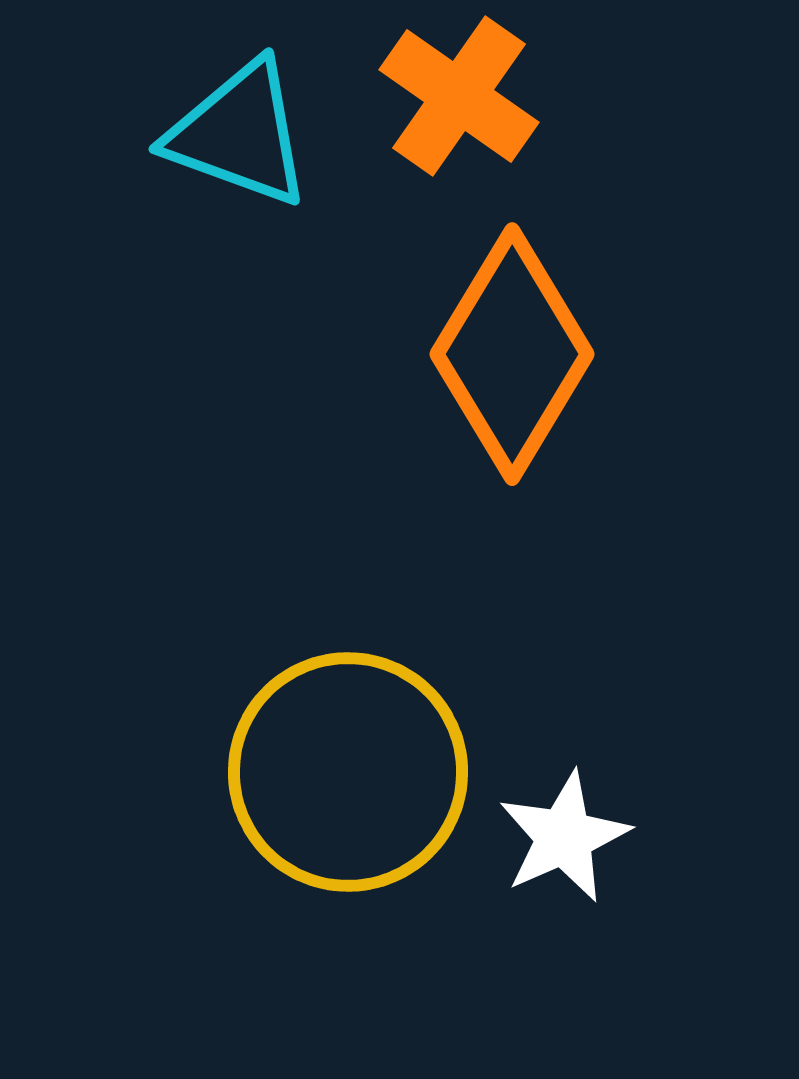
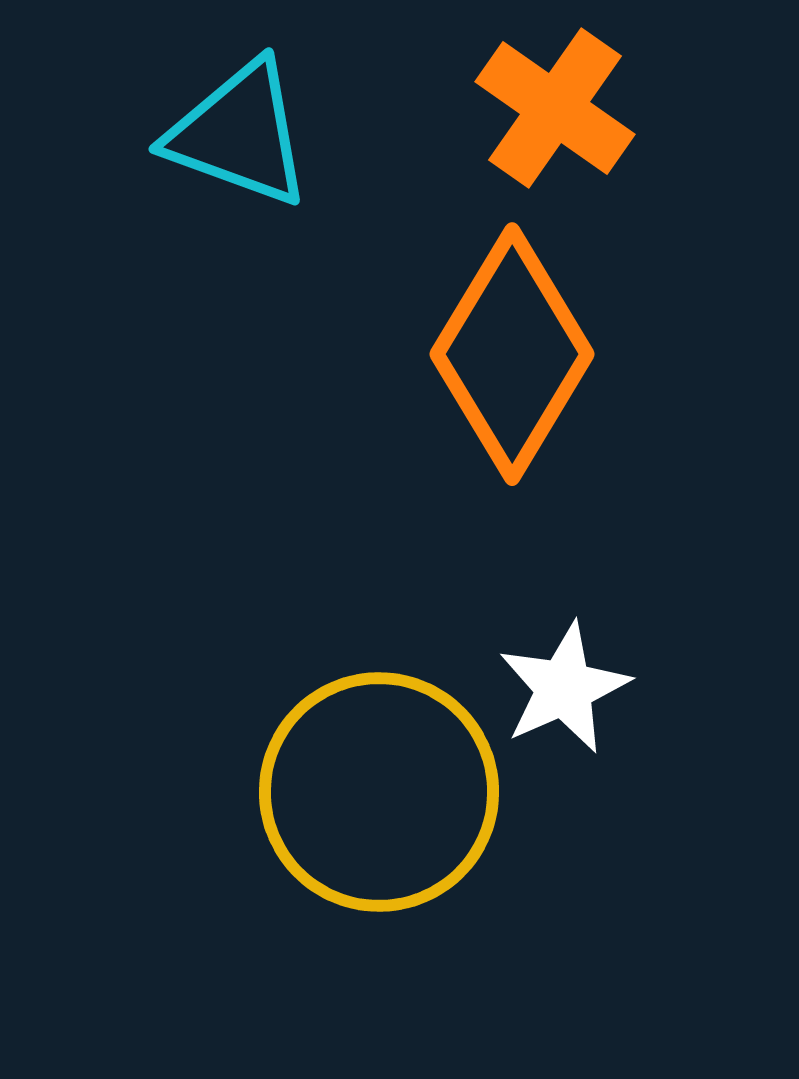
orange cross: moved 96 px right, 12 px down
yellow circle: moved 31 px right, 20 px down
white star: moved 149 px up
